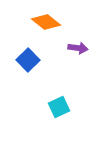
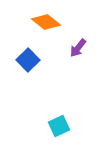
purple arrow: rotated 120 degrees clockwise
cyan square: moved 19 px down
